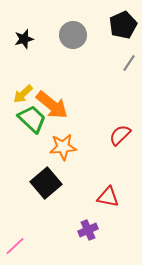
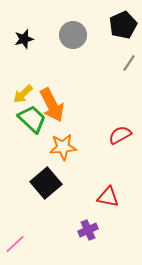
orange arrow: rotated 24 degrees clockwise
red semicircle: rotated 15 degrees clockwise
pink line: moved 2 px up
